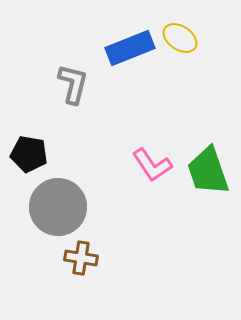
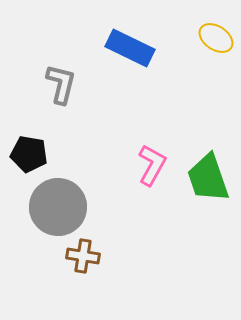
yellow ellipse: moved 36 px right
blue rectangle: rotated 48 degrees clockwise
gray L-shape: moved 12 px left
pink L-shape: rotated 117 degrees counterclockwise
green trapezoid: moved 7 px down
brown cross: moved 2 px right, 2 px up
